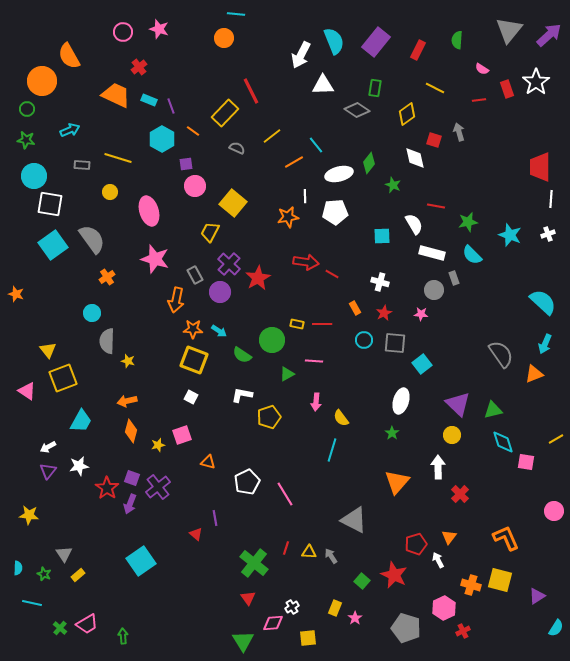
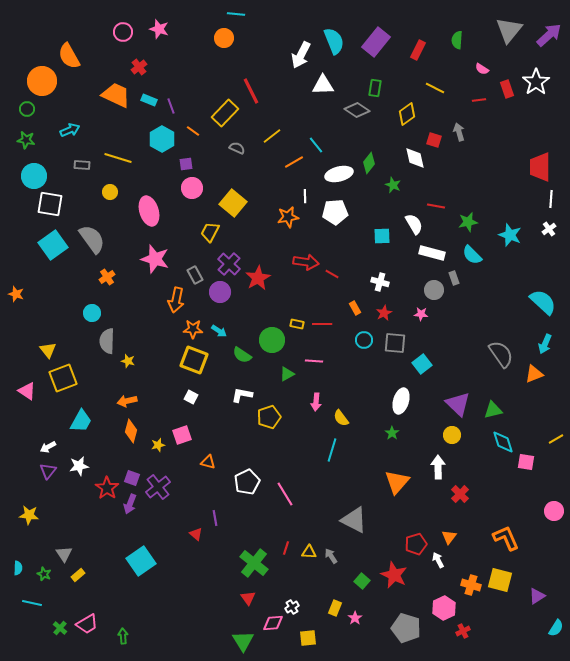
pink circle at (195, 186): moved 3 px left, 2 px down
white cross at (548, 234): moved 1 px right, 5 px up; rotated 16 degrees counterclockwise
